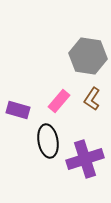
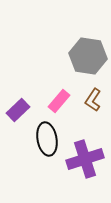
brown L-shape: moved 1 px right, 1 px down
purple rectangle: rotated 60 degrees counterclockwise
black ellipse: moved 1 px left, 2 px up
